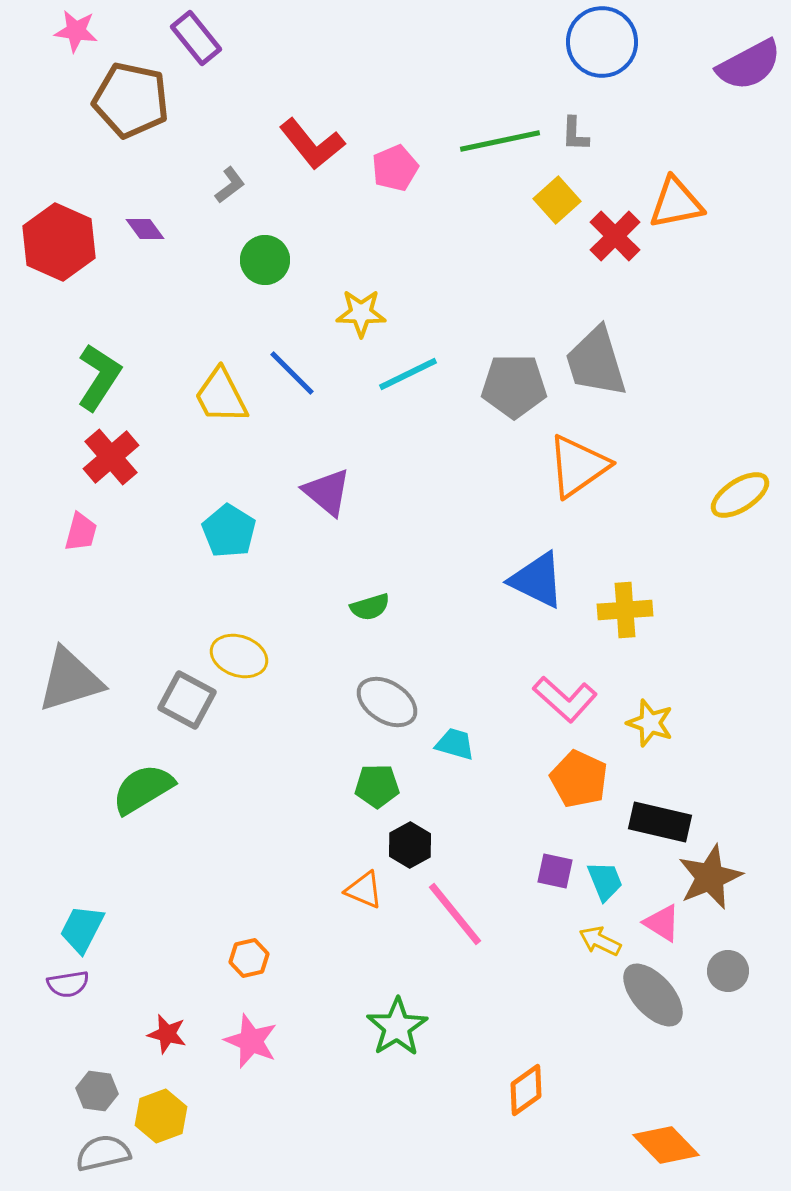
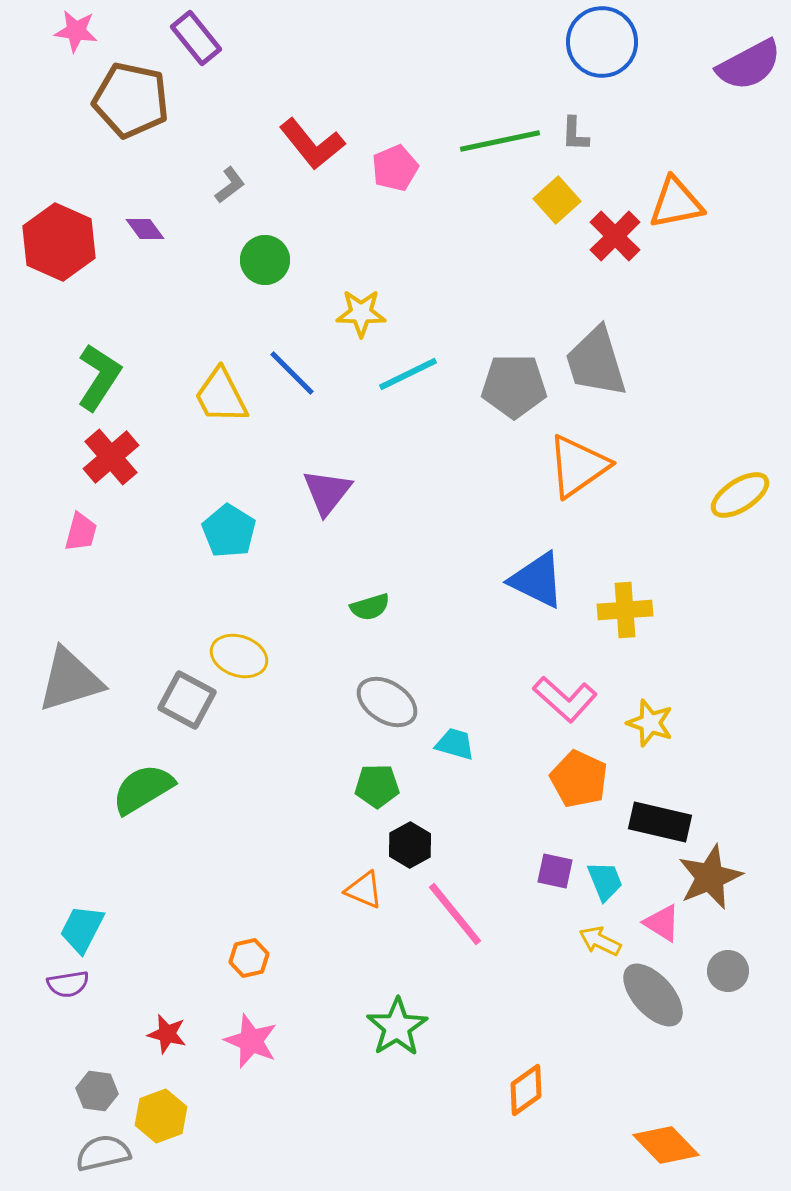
purple triangle at (327, 492): rotated 28 degrees clockwise
